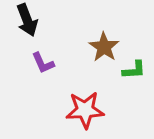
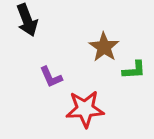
purple L-shape: moved 8 px right, 14 px down
red star: moved 1 px up
